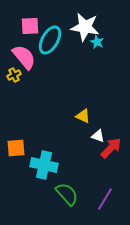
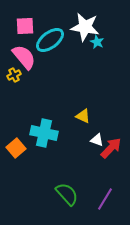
pink square: moved 5 px left
cyan ellipse: rotated 24 degrees clockwise
white triangle: moved 1 px left, 4 px down
orange square: rotated 36 degrees counterclockwise
cyan cross: moved 32 px up
